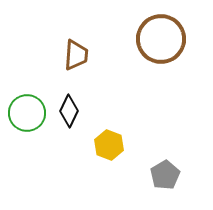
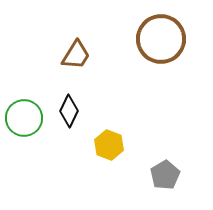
brown trapezoid: rotated 28 degrees clockwise
green circle: moved 3 px left, 5 px down
